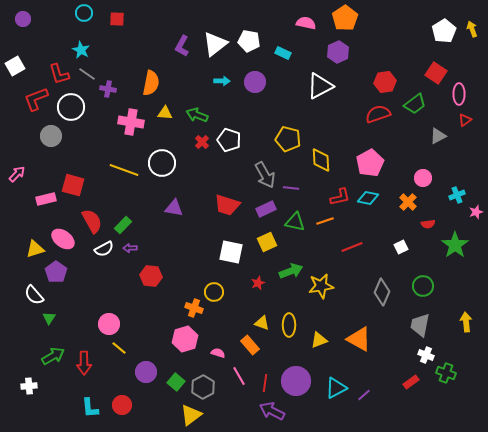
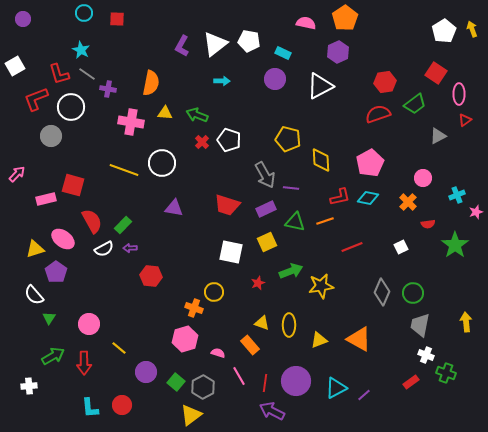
purple circle at (255, 82): moved 20 px right, 3 px up
green circle at (423, 286): moved 10 px left, 7 px down
pink circle at (109, 324): moved 20 px left
